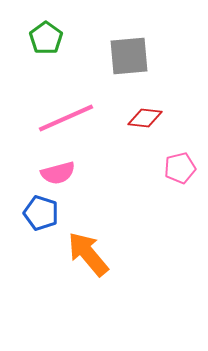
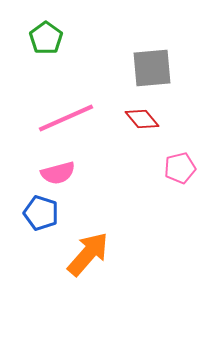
gray square: moved 23 px right, 12 px down
red diamond: moved 3 px left, 1 px down; rotated 44 degrees clockwise
orange arrow: rotated 81 degrees clockwise
